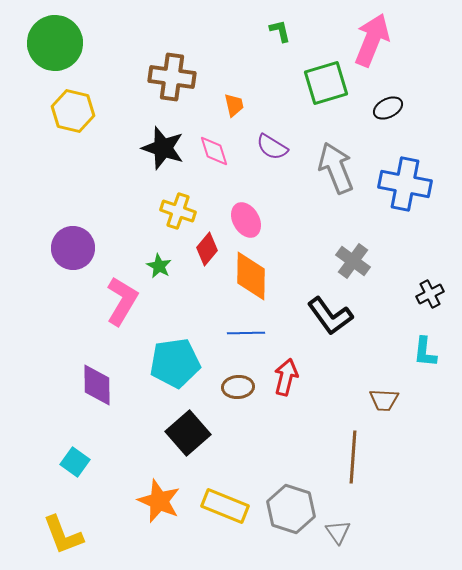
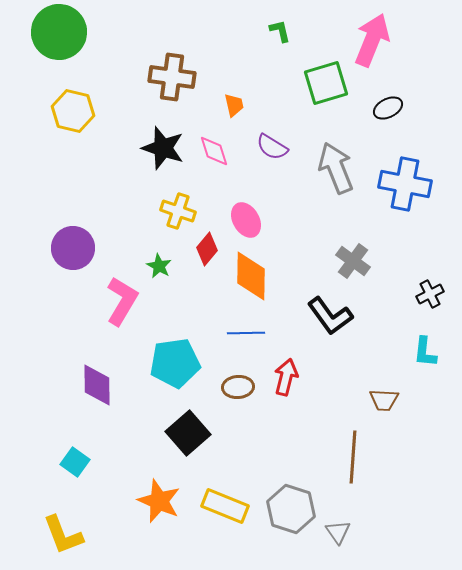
green circle: moved 4 px right, 11 px up
